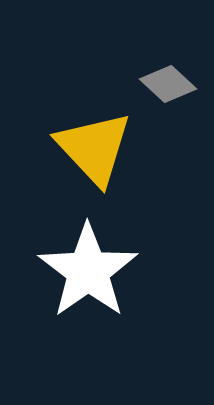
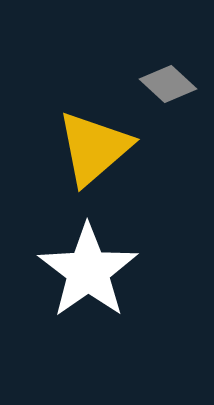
yellow triangle: rotated 32 degrees clockwise
